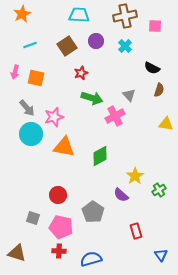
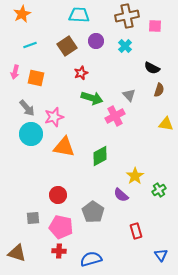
brown cross: moved 2 px right
gray square: rotated 24 degrees counterclockwise
